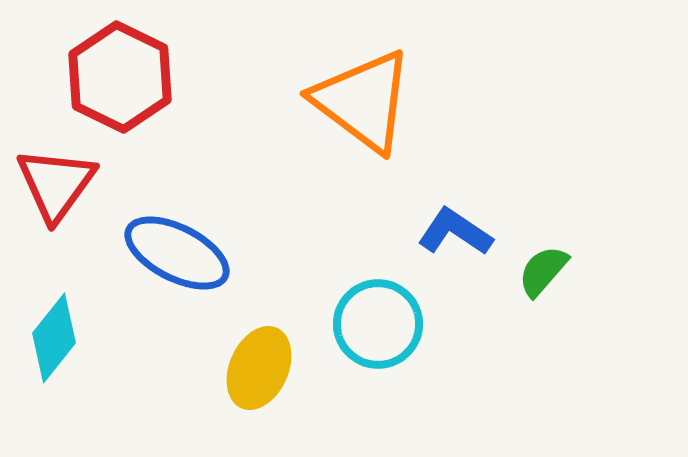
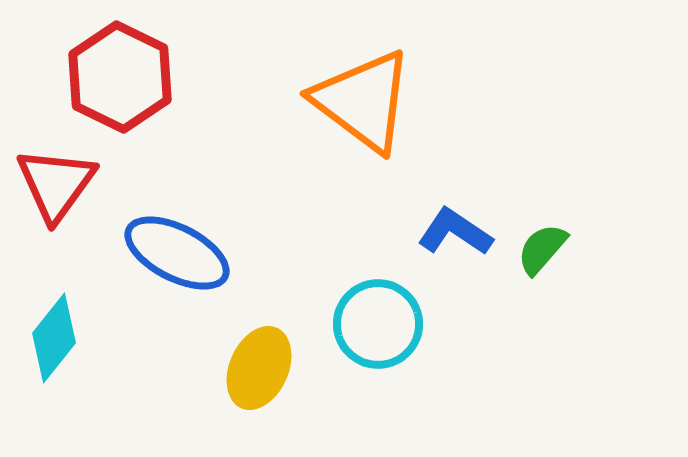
green semicircle: moved 1 px left, 22 px up
